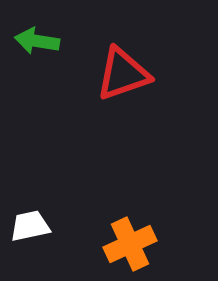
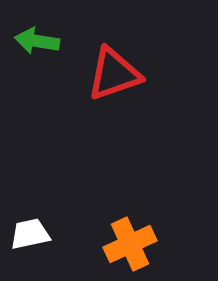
red triangle: moved 9 px left
white trapezoid: moved 8 px down
